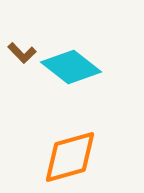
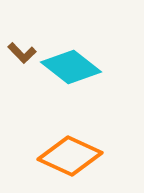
orange diamond: moved 1 px up; rotated 40 degrees clockwise
